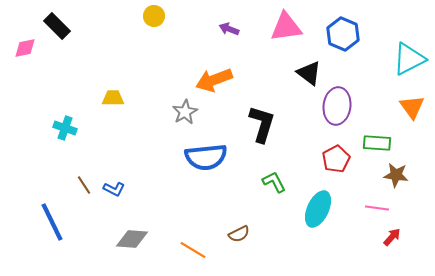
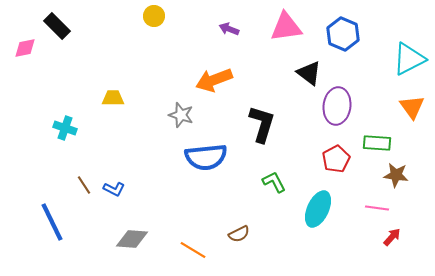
gray star: moved 4 px left, 3 px down; rotated 25 degrees counterclockwise
